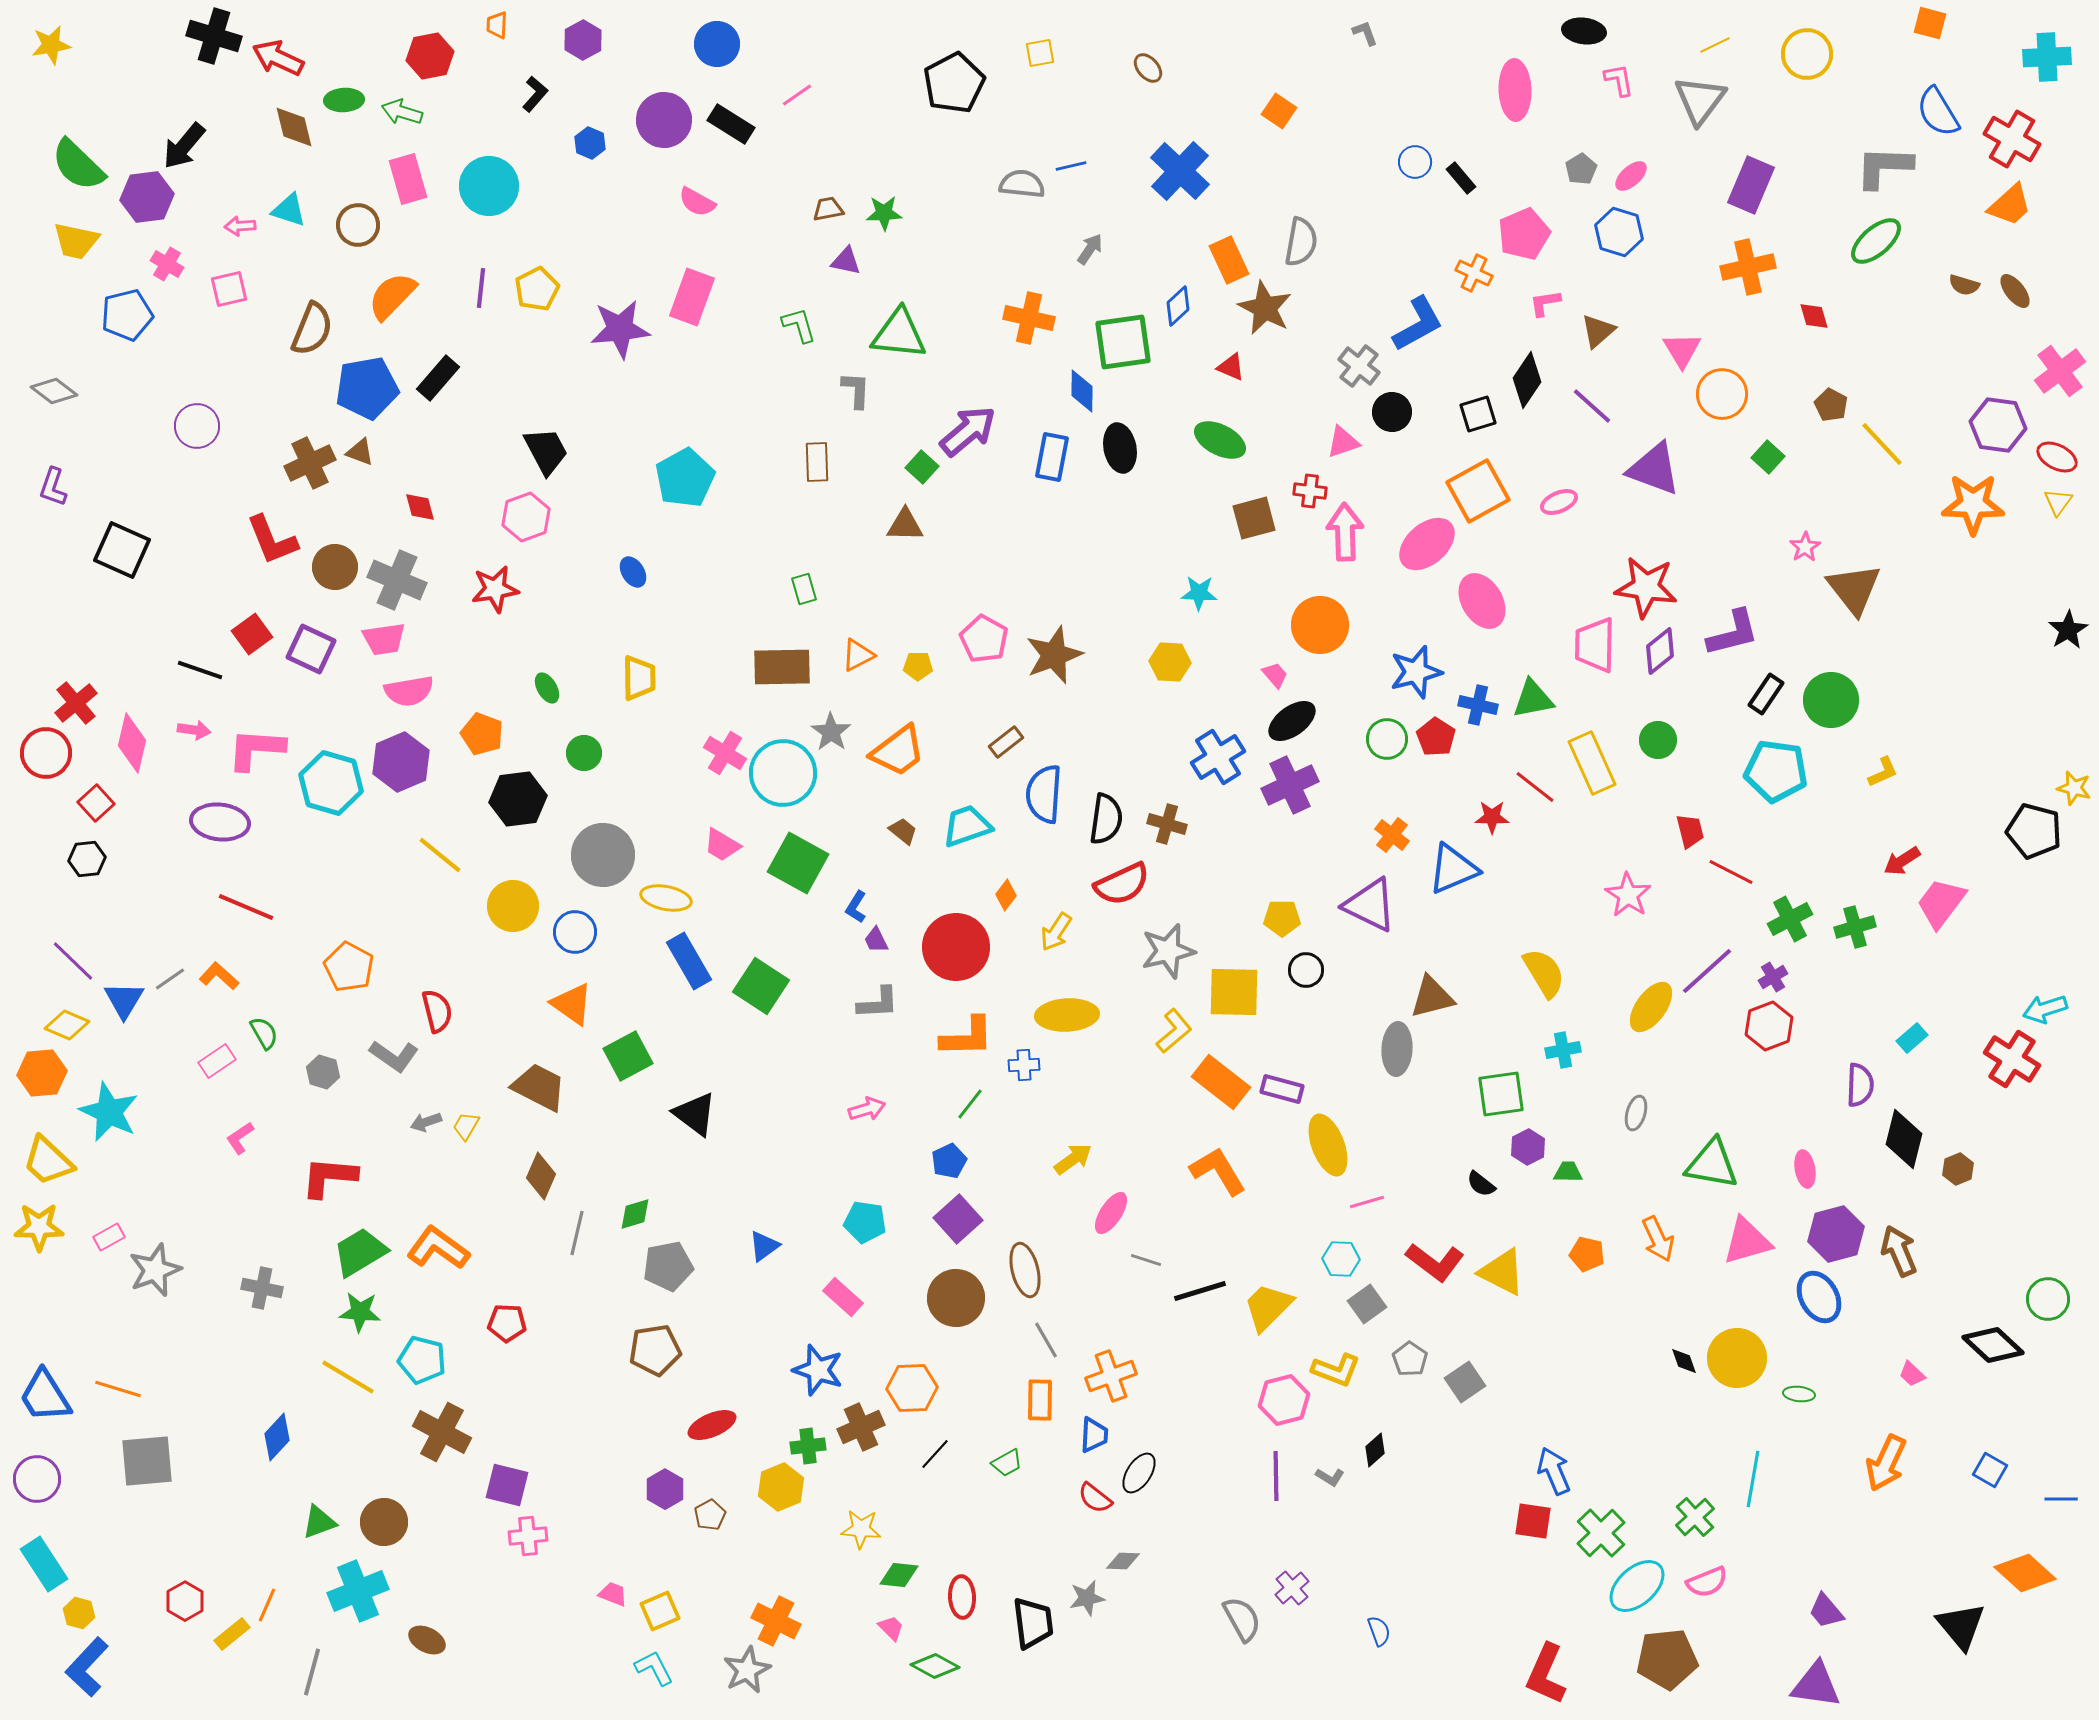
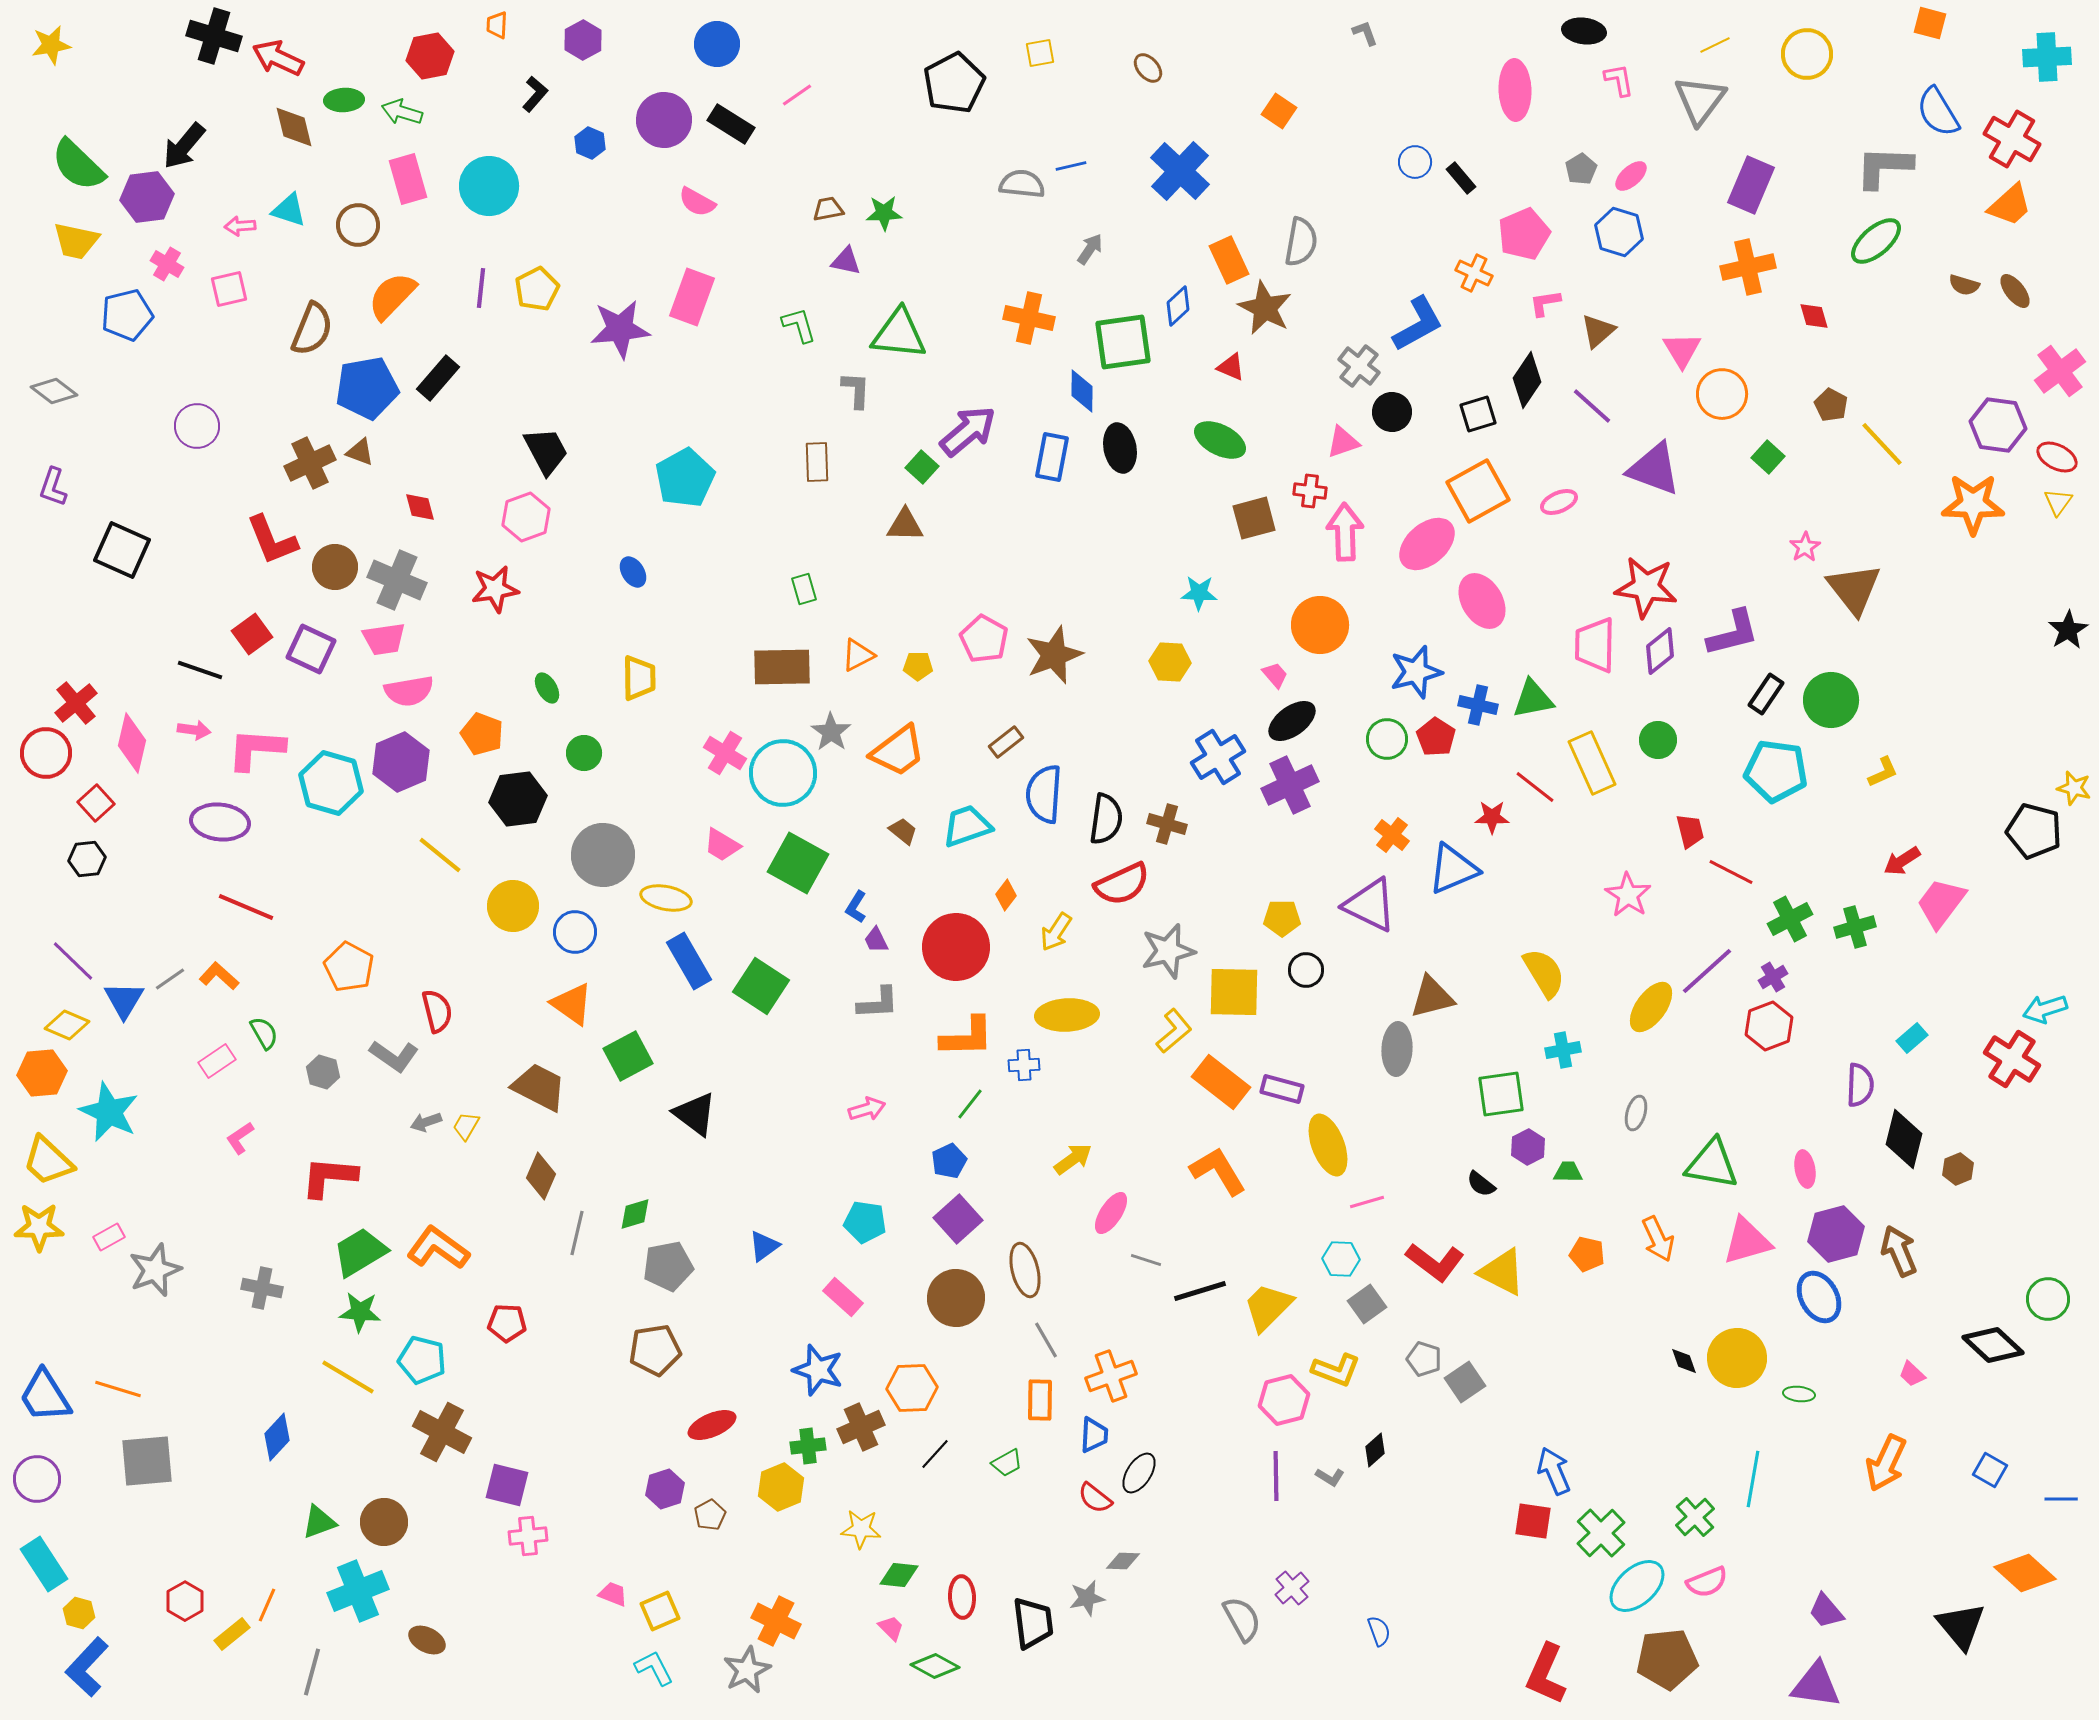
gray pentagon at (1410, 1359): moved 14 px right; rotated 16 degrees counterclockwise
purple hexagon at (665, 1489): rotated 12 degrees clockwise
